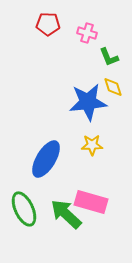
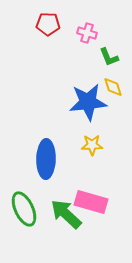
blue ellipse: rotated 30 degrees counterclockwise
